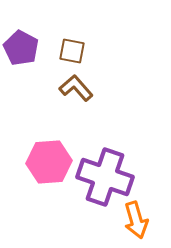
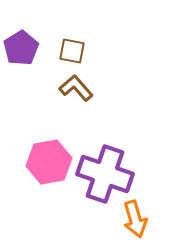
purple pentagon: rotated 12 degrees clockwise
pink hexagon: rotated 6 degrees counterclockwise
purple cross: moved 3 px up
orange arrow: moved 1 px left, 1 px up
